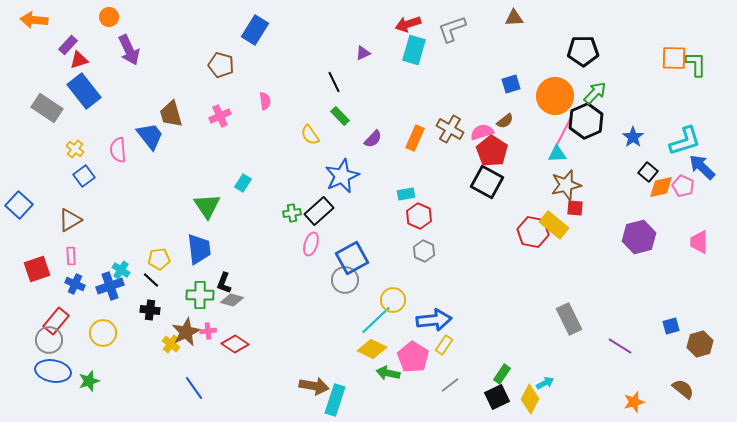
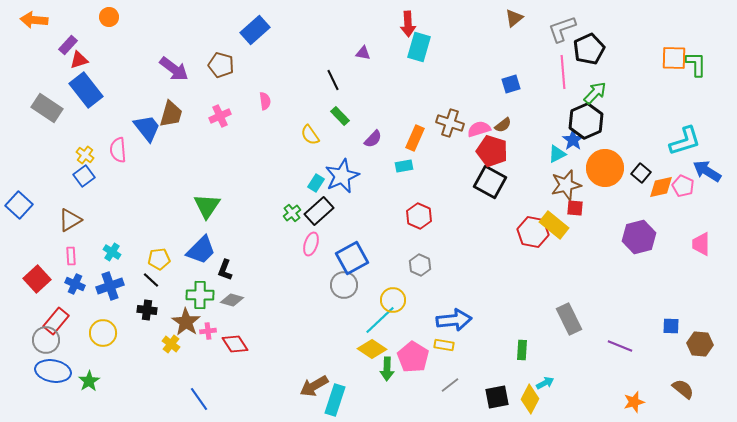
brown triangle at (514, 18): rotated 36 degrees counterclockwise
red arrow at (408, 24): rotated 75 degrees counterclockwise
gray L-shape at (452, 29): moved 110 px right
blue rectangle at (255, 30): rotated 16 degrees clockwise
purple arrow at (129, 50): moved 45 px right, 19 px down; rotated 28 degrees counterclockwise
cyan rectangle at (414, 50): moved 5 px right, 3 px up
black pentagon at (583, 51): moved 6 px right, 2 px up; rotated 24 degrees counterclockwise
purple triangle at (363, 53): rotated 35 degrees clockwise
black line at (334, 82): moved 1 px left, 2 px up
blue rectangle at (84, 91): moved 2 px right, 1 px up
orange circle at (555, 96): moved 50 px right, 72 px down
brown trapezoid at (171, 114): rotated 148 degrees counterclockwise
brown semicircle at (505, 121): moved 2 px left, 4 px down
brown cross at (450, 129): moved 6 px up; rotated 12 degrees counterclockwise
pink semicircle at (482, 132): moved 3 px left, 3 px up
pink line at (563, 133): moved 61 px up; rotated 32 degrees counterclockwise
blue trapezoid at (150, 136): moved 3 px left, 8 px up
blue star at (633, 137): moved 60 px left, 3 px down
yellow cross at (75, 149): moved 10 px right, 6 px down
red pentagon at (492, 151): rotated 16 degrees counterclockwise
cyan triangle at (557, 154): rotated 24 degrees counterclockwise
blue arrow at (702, 167): moved 5 px right, 4 px down; rotated 12 degrees counterclockwise
black square at (648, 172): moved 7 px left, 1 px down
black square at (487, 182): moved 3 px right
cyan rectangle at (243, 183): moved 73 px right
cyan rectangle at (406, 194): moved 2 px left, 28 px up
green triangle at (207, 206): rotated 8 degrees clockwise
green cross at (292, 213): rotated 30 degrees counterclockwise
pink trapezoid at (699, 242): moved 2 px right, 2 px down
blue trapezoid at (199, 249): moved 2 px right, 1 px down; rotated 52 degrees clockwise
gray hexagon at (424, 251): moved 4 px left, 14 px down
red square at (37, 269): moved 10 px down; rotated 24 degrees counterclockwise
cyan cross at (121, 270): moved 9 px left, 18 px up
gray circle at (345, 280): moved 1 px left, 5 px down
black L-shape at (224, 283): moved 1 px right, 13 px up
black cross at (150, 310): moved 3 px left
cyan line at (376, 320): moved 4 px right
blue arrow at (434, 320): moved 20 px right
blue square at (671, 326): rotated 18 degrees clockwise
brown star at (186, 332): moved 10 px up; rotated 12 degrees counterclockwise
gray circle at (49, 340): moved 3 px left
red diamond at (235, 344): rotated 24 degrees clockwise
brown hexagon at (700, 344): rotated 20 degrees clockwise
yellow rectangle at (444, 345): rotated 66 degrees clockwise
purple line at (620, 346): rotated 10 degrees counterclockwise
yellow diamond at (372, 349): rotated 8 degrees clockwise
green arrow at (388, 373): moved 1 px left, 4 px up; rotated 100 degrees counterclockwise
green rectangle at (502, 374): moved 20 px right, 24 px up; rotated 30 degrees counterclockwise
green star at (89, 381): rotated 15 degrees counterclockwise
brown arrow at (314, 386): rotated 140 degrees clockwise
blue line at (194, 388): moved 5 px right, 11 px down
black square at (497, 397): rotated 15 degrees clockwise
